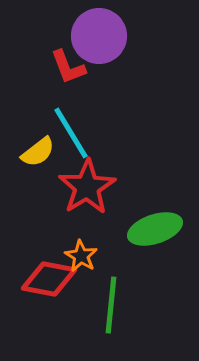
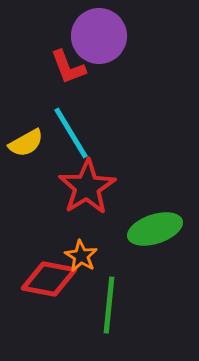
yellow semicircle: moved 12 px left, 9 px up; rotated 9 degrees clockwise
green line: moved 2 px left
